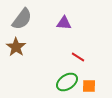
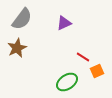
purple triangle: rotated 28 degrees counterclockwise
brown star: moved 1 px right, 1 px down; rotated 12 degrees clockwise
red line: moved 5 px right
orange square: moved 8 px right, 15 px up; rotated 24 degrees counterclockwise
